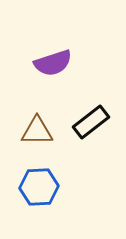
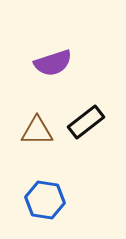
black rectangle: moved 5 px left
blue hexagon: moved 6 px right, 13 px down; rotated 12 degrees clockwise
